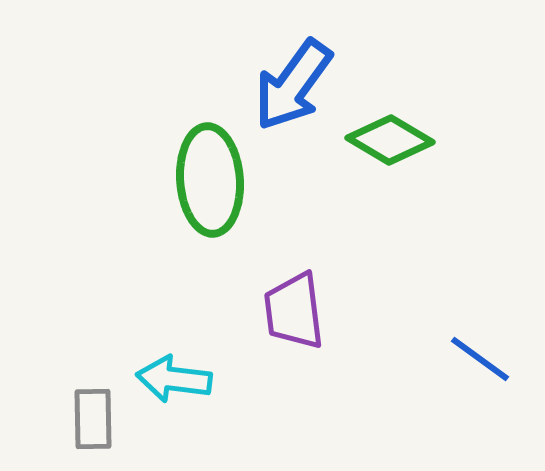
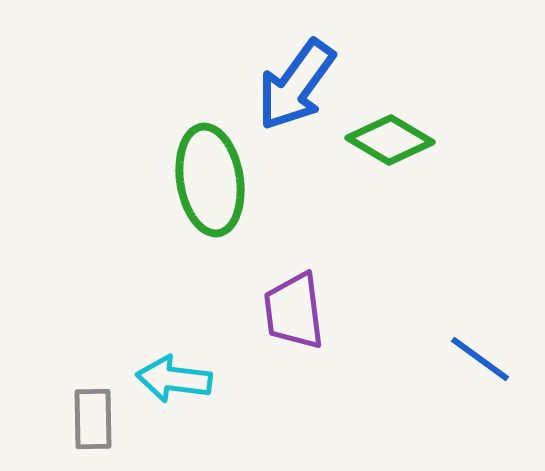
blue arrow: moved 3 px right
green ellipse: rotated 5 degrees counterclockwise
